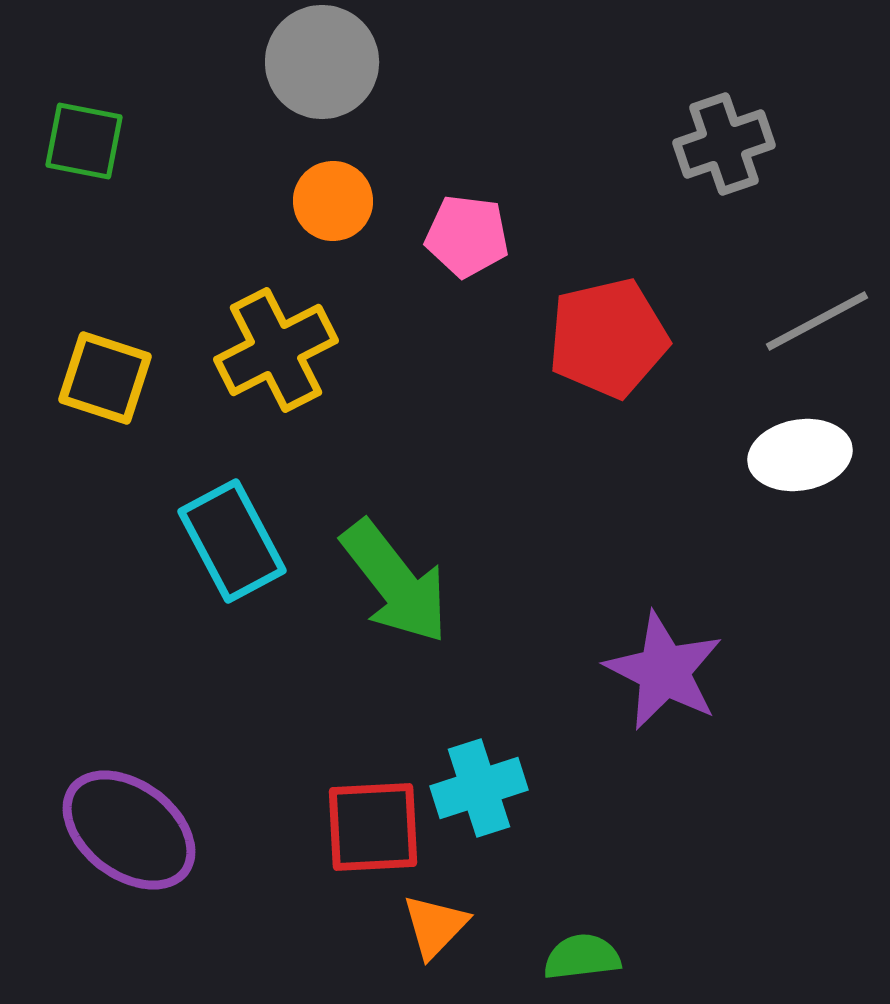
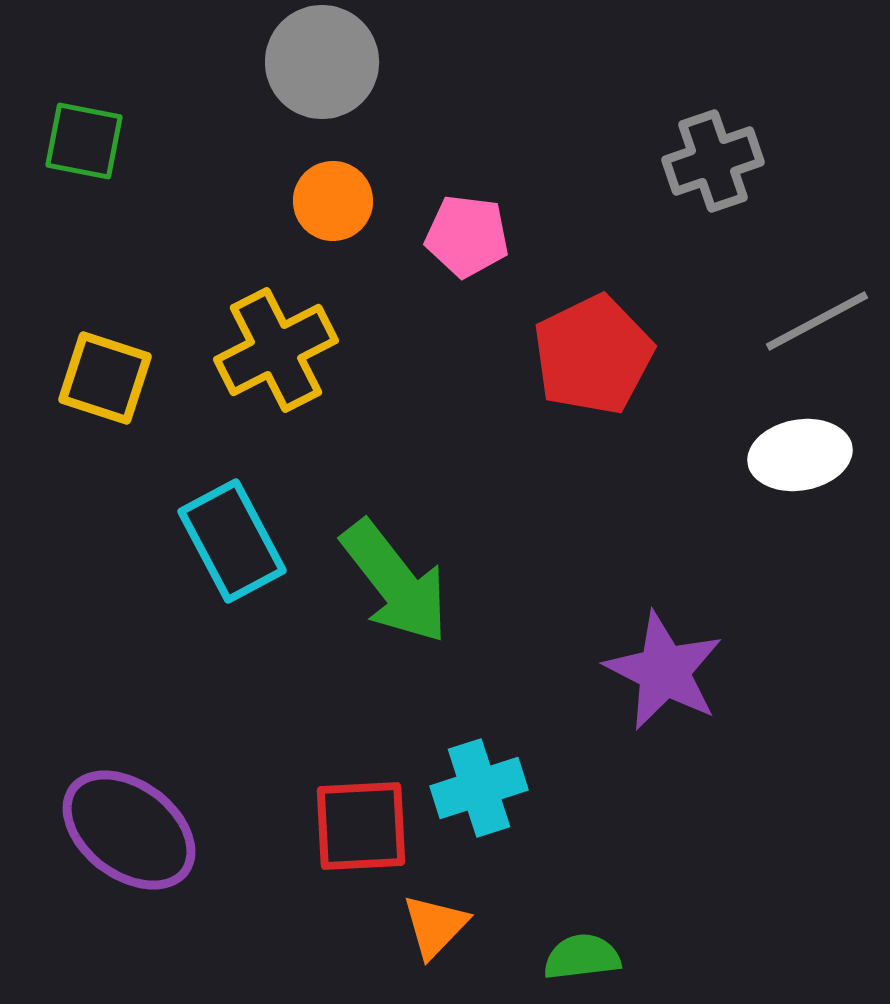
gray cross: moved 11 px left, 17 px down
red pentagon: moved 15 px left, 17 px down; rotated 13 degrees counterclockwise
red square: moved 12 px left, 1 px up
